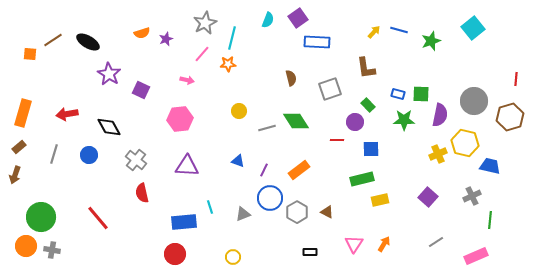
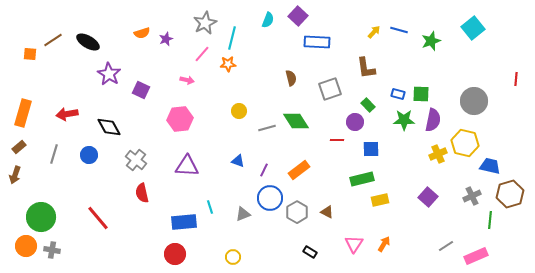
purple square at (298, 18): moved 2 px up; rotated 12 degrees counterclockwise
purple semicircle at (440, 115): moved 7 px left, 5 px down
brown hexagon at (510, 117): moved 77 px down
gray line at (436, 242): moved 10 px right, 4 px down
black rectangle at (310, 252): rotated 32 degrees clockwise
